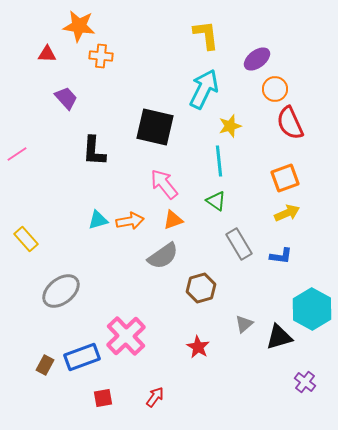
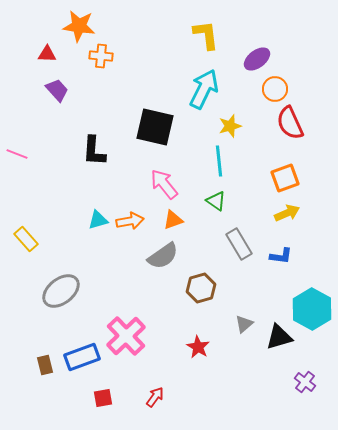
purple trapezoid: moved 9 px left, 8 px up
pink line: rotated 55 degrees clockwise
brown rectangle: rotated 42 degrees counterclockwise
